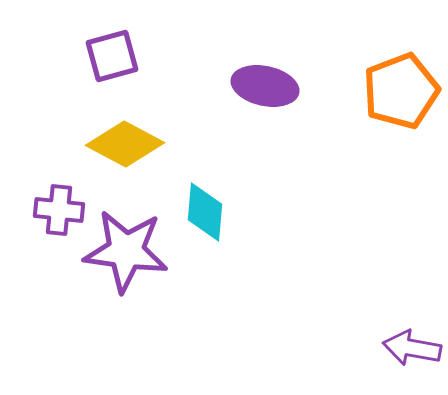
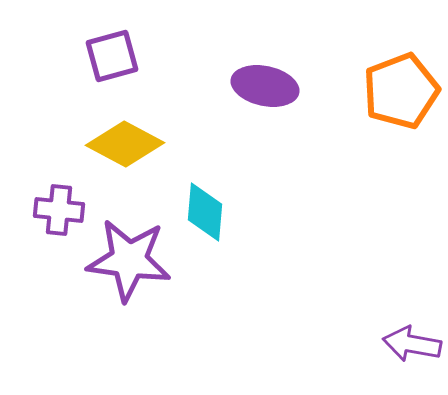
purple star: moved 3 px right, 9 px down
purple arrow: moved 4 px up
